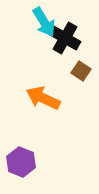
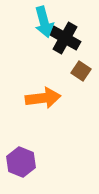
cyan arrow: rotated 16 degrees clockwise
orange arrow: rotated 148 degrees clockwise
